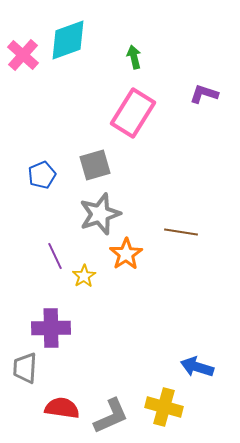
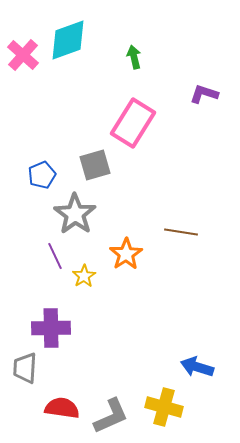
pink rectangle: moved 10 px down
gray star: moved 25 px left; rotated 18 degrees counterclockwise
